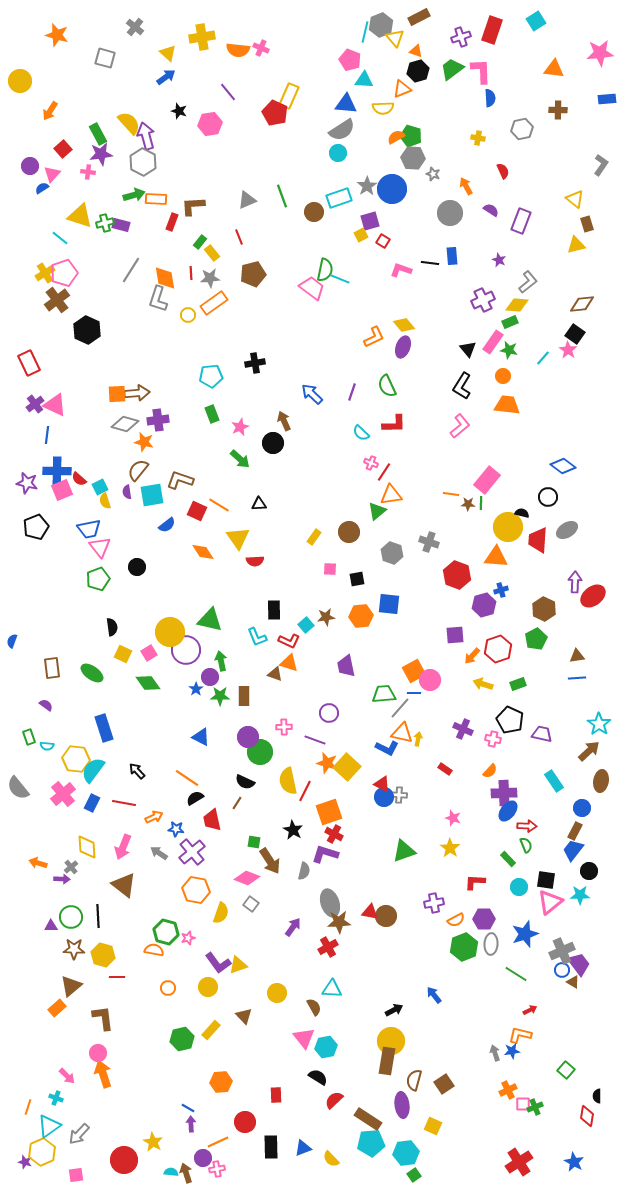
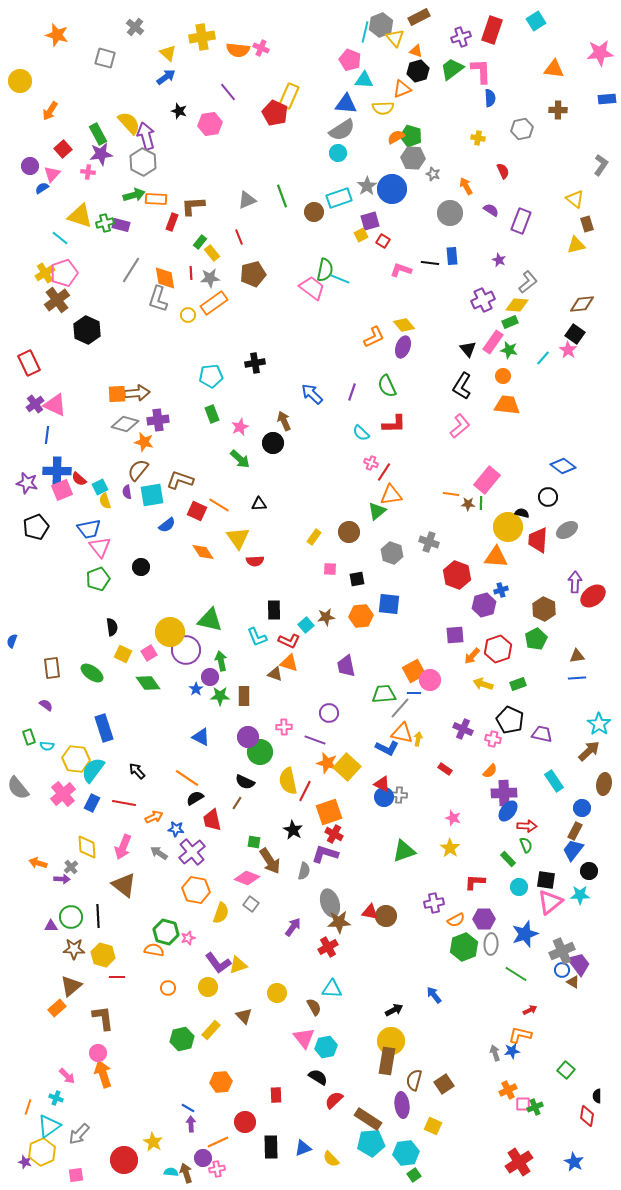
black circle at (137, 567): moved 4 px right
brown ellipse at (601, 781): moved 3 px right, 3 px down
